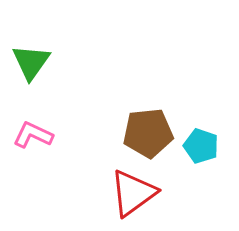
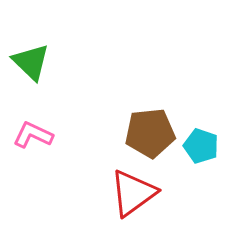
green triangle: rotated 21 degrees counterclockwise
brown pentagon: moved 2 px right
